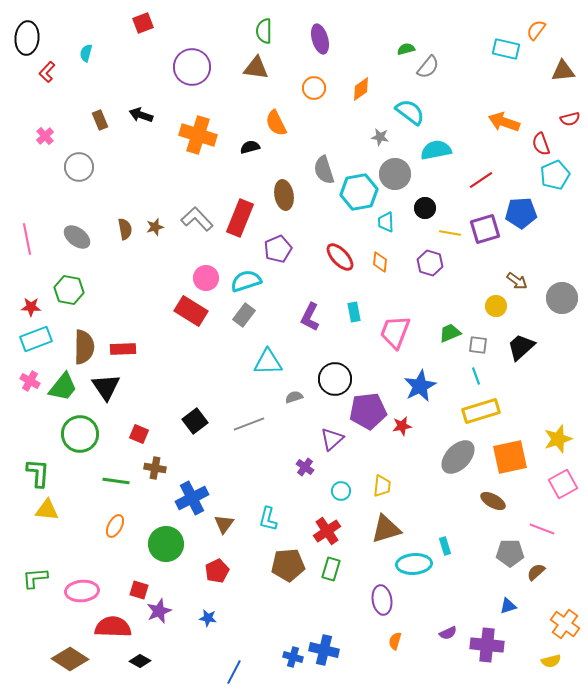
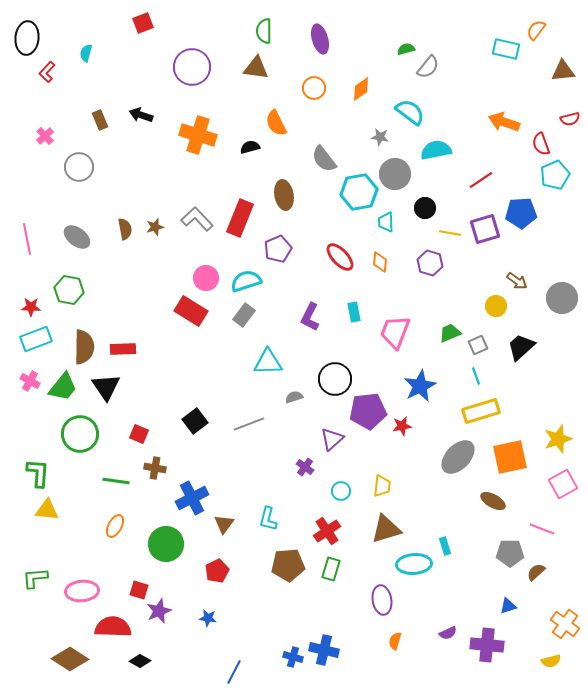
gray semicircle at (324, 170): moved 11 px up; rotated 20 degrees counterclockwise
gray square at (478, 345): rotated 30 degrees counterclockwise
